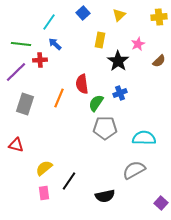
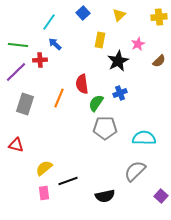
green line: moved 3 px left, 1 px down
black star: rotated 10 degrees clockwise
gray semicircle: moved 1 px right, 1 px down; rotated 15 degrees counterclockwise
black line: moved 1 px left; rotated 36 degrees clockwise
purple square: moved 7 px up
